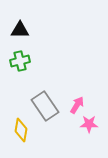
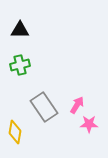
green cross: moved 4 px down
gray rectangle: moved 1 px left, 1 px down
yellow diamond: moved 6 px left, 2 px down
